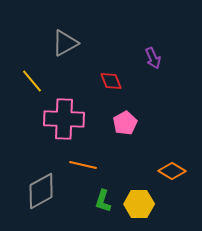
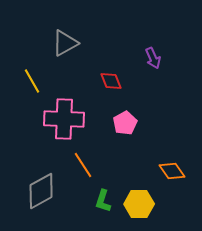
yellow line: rotated 10 degrees clockwise
orange line: rotated 44 degrees clockwise
orange diamond: rotated 24 degrees clockwise
